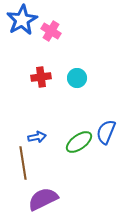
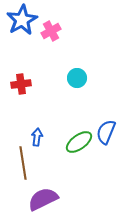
pink cross: rotated 30 degrees clockwise
red cross: moved 20 px left, 7 px down
blue arrow: rotated 72 degrees counterclockwise
